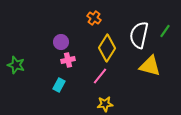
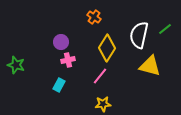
orange cross: moved 1 px up
green line: moved 2 px up; rotated 16 degrees clockwise
yellow star: moved 2 px left
